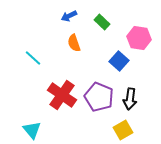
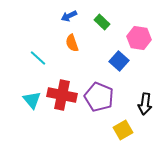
orange semicircle: moved 2 px left
cyan line: moved 5 px right
red cross: rotated 24 degrees counterclockwise
black arrow: moved 15 px right, 5 px down
cyan triangle: moved 30 px up
